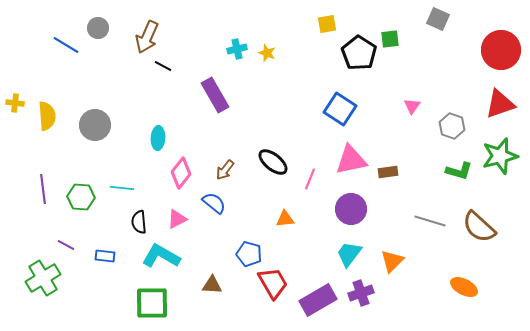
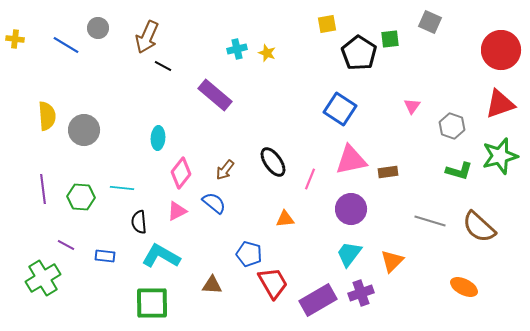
gray square at (438, 19): moved 8 px left, 3 px down
purple rectangle at (215, 95): rotated 20 degrees counterclockwise
yellow cross at (15, 103): moved 64 px up
gray circle at (95, 125): moved 11 px left, 5 px down
black ellipse at (273, 162): rotated 16 degrees clockwise
pink triangle at (177, 219): moved 8 px up
